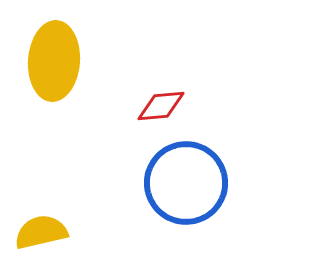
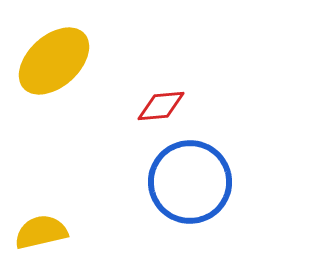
yellow ellipse: rotated 44 degrees clockwise
blue circle: moved 4 px right, 1 px up
